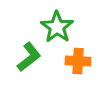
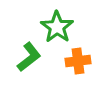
orange cross: rotated 10 degrees counterclockwise
